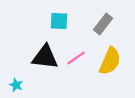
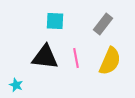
cyan square: moved 4 px left
pink line: rotated 66 degrees counterclockwise
